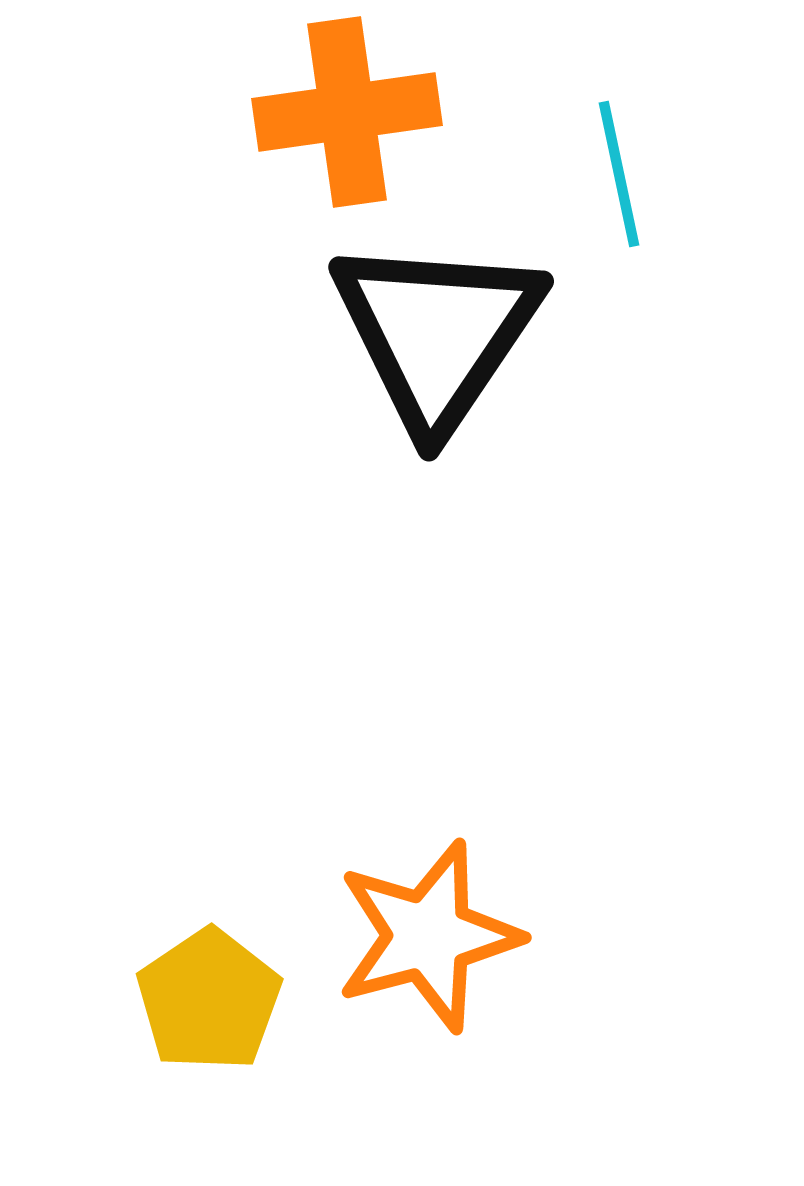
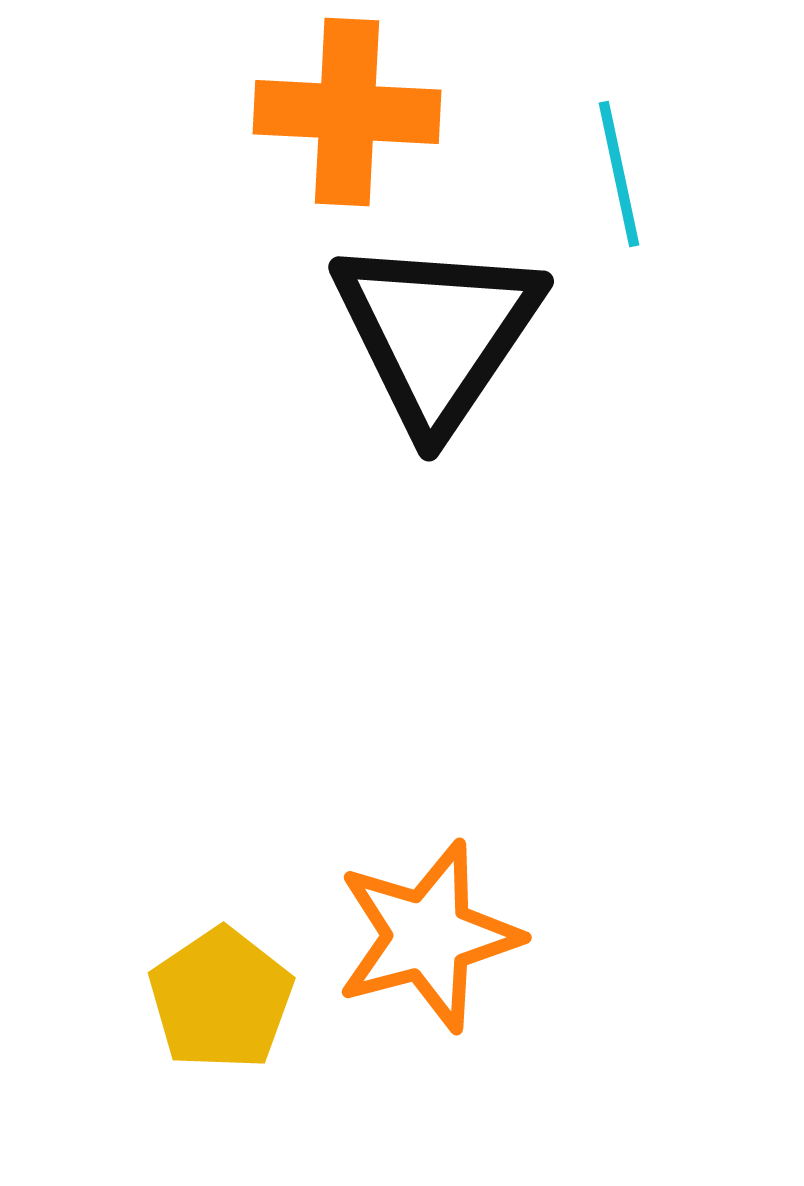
orange cross: rotated 11 degrees clockwise
yellow pentagon: moved 12 px right, 1 px up
